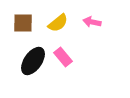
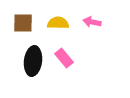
yellow semicircle: rotated 140 degrees counterclockwise
pink rectangle: moved 1 px right, 1 px down
black ellipse: rotated 28 degrees counterclockwise
